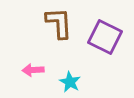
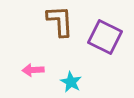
brown L-shape: moved 1 px right, 2 px up
cyan star: moved 1 px right
